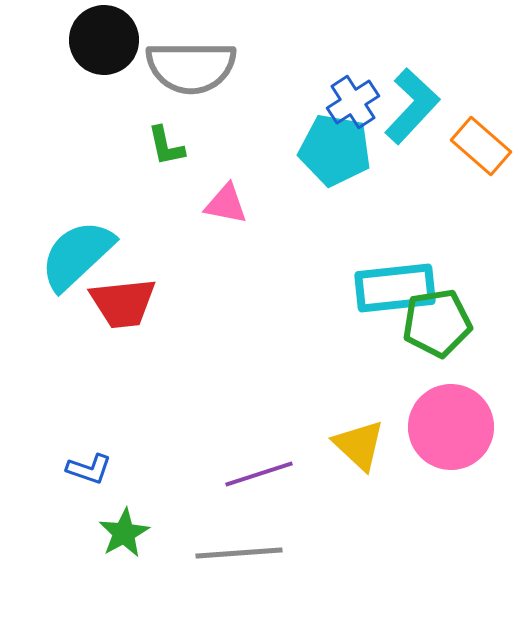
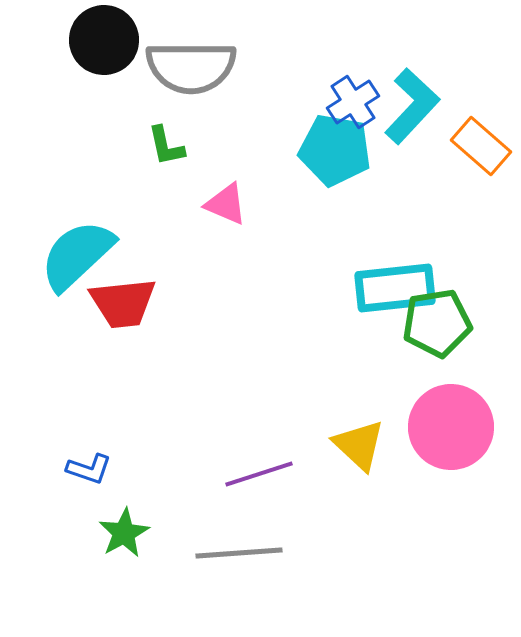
pink triangle: rotated 12 degrees clockwise
